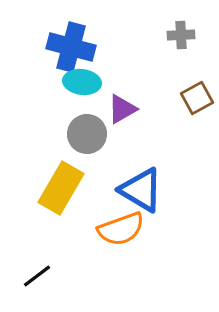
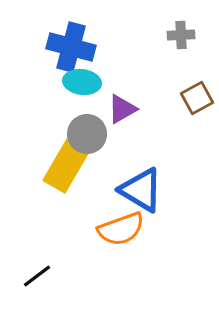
yellow rectangle: moved 5 px right, 22 px up
